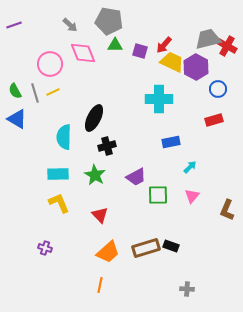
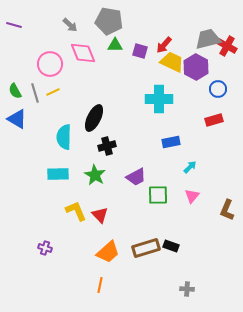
purple line: rotated 35 degrees clockwise
yellow L-shape: moved 17 px right, 8 px down
